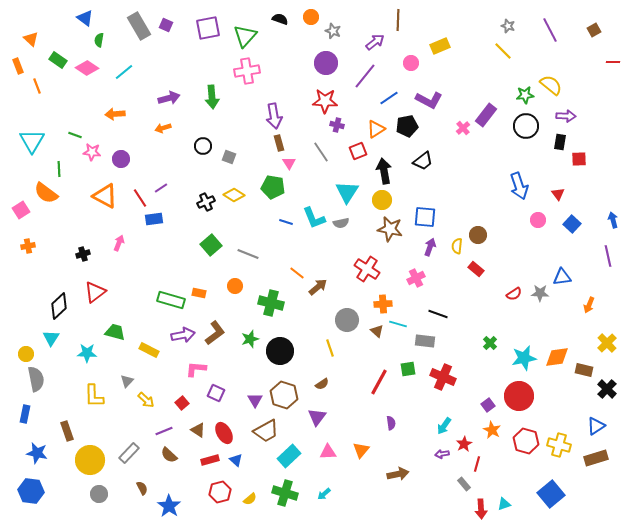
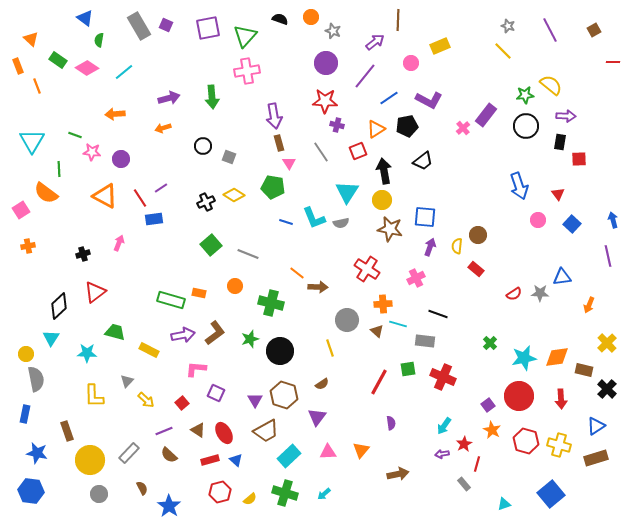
brown arrow at (318, 287): rotated 42 degrees clockwise
red arrow at (481, 509): moved 80 px right, 110 px up
